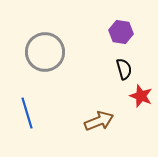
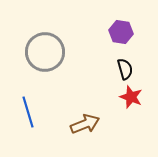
black semicircle: moved 1 px right
red star: moved 10 px left, 1 px down
blue line: moved 1 px right, 1 px up
brown arrow: moved 14 px left, 3 px down
